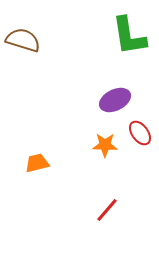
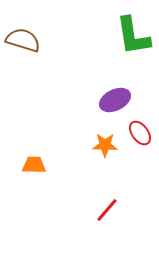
green L-shape: moved 4 px right
orange trapezoid: moved 3 px left, 2 px down; rotated 15 degrees clockwise
